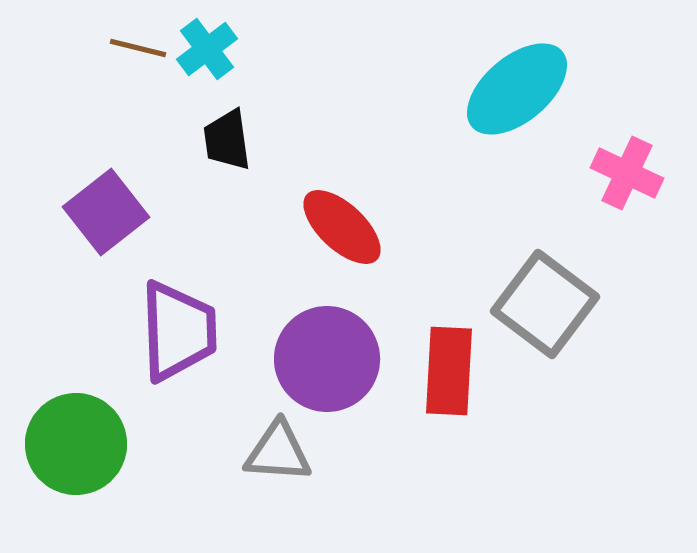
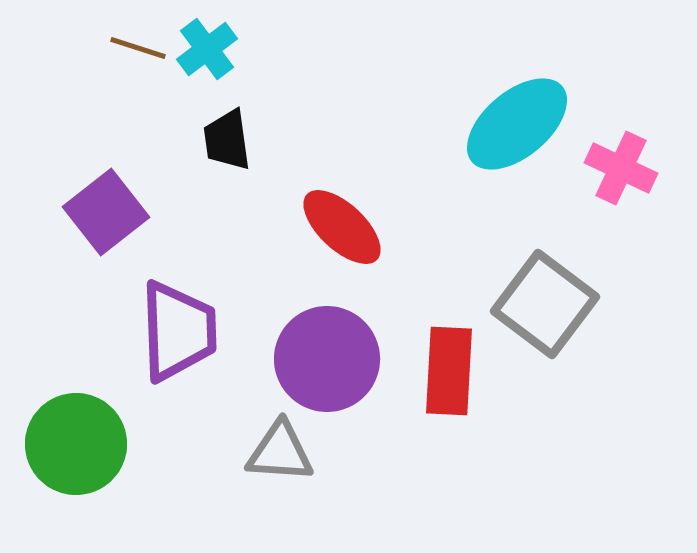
brown line: rotated 4 degrees clockwise
cyan ellipse: moved 35 px down
pink cross: moved 6 px left, 5 px up
gray triangle: moved 2 px right
